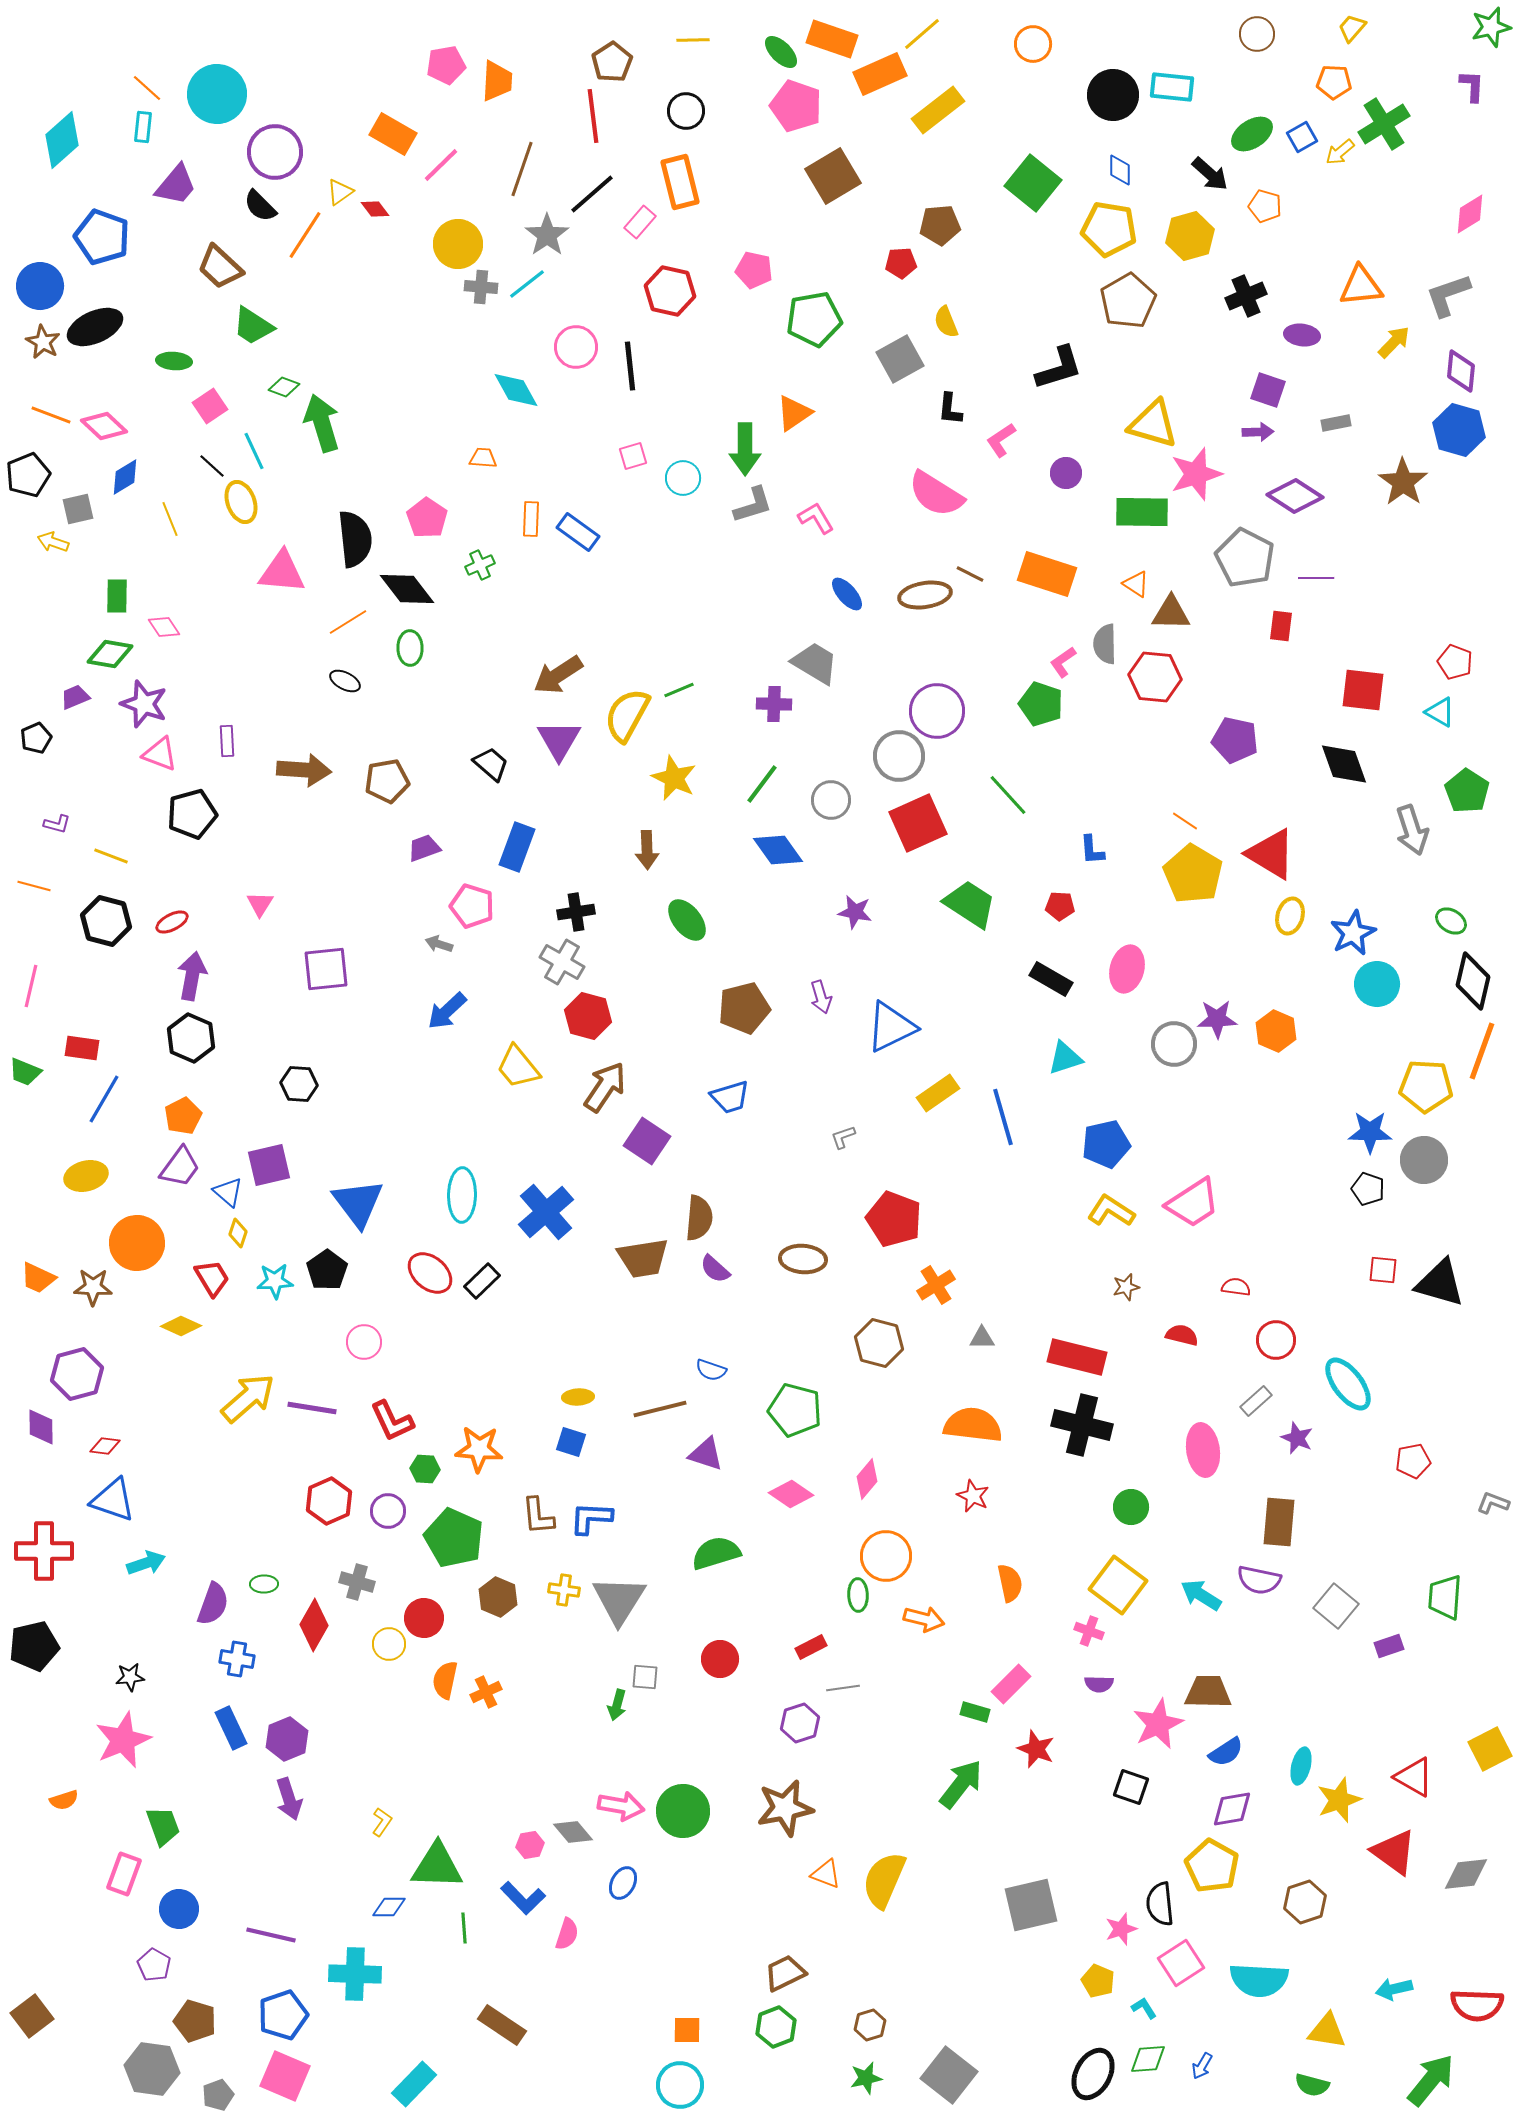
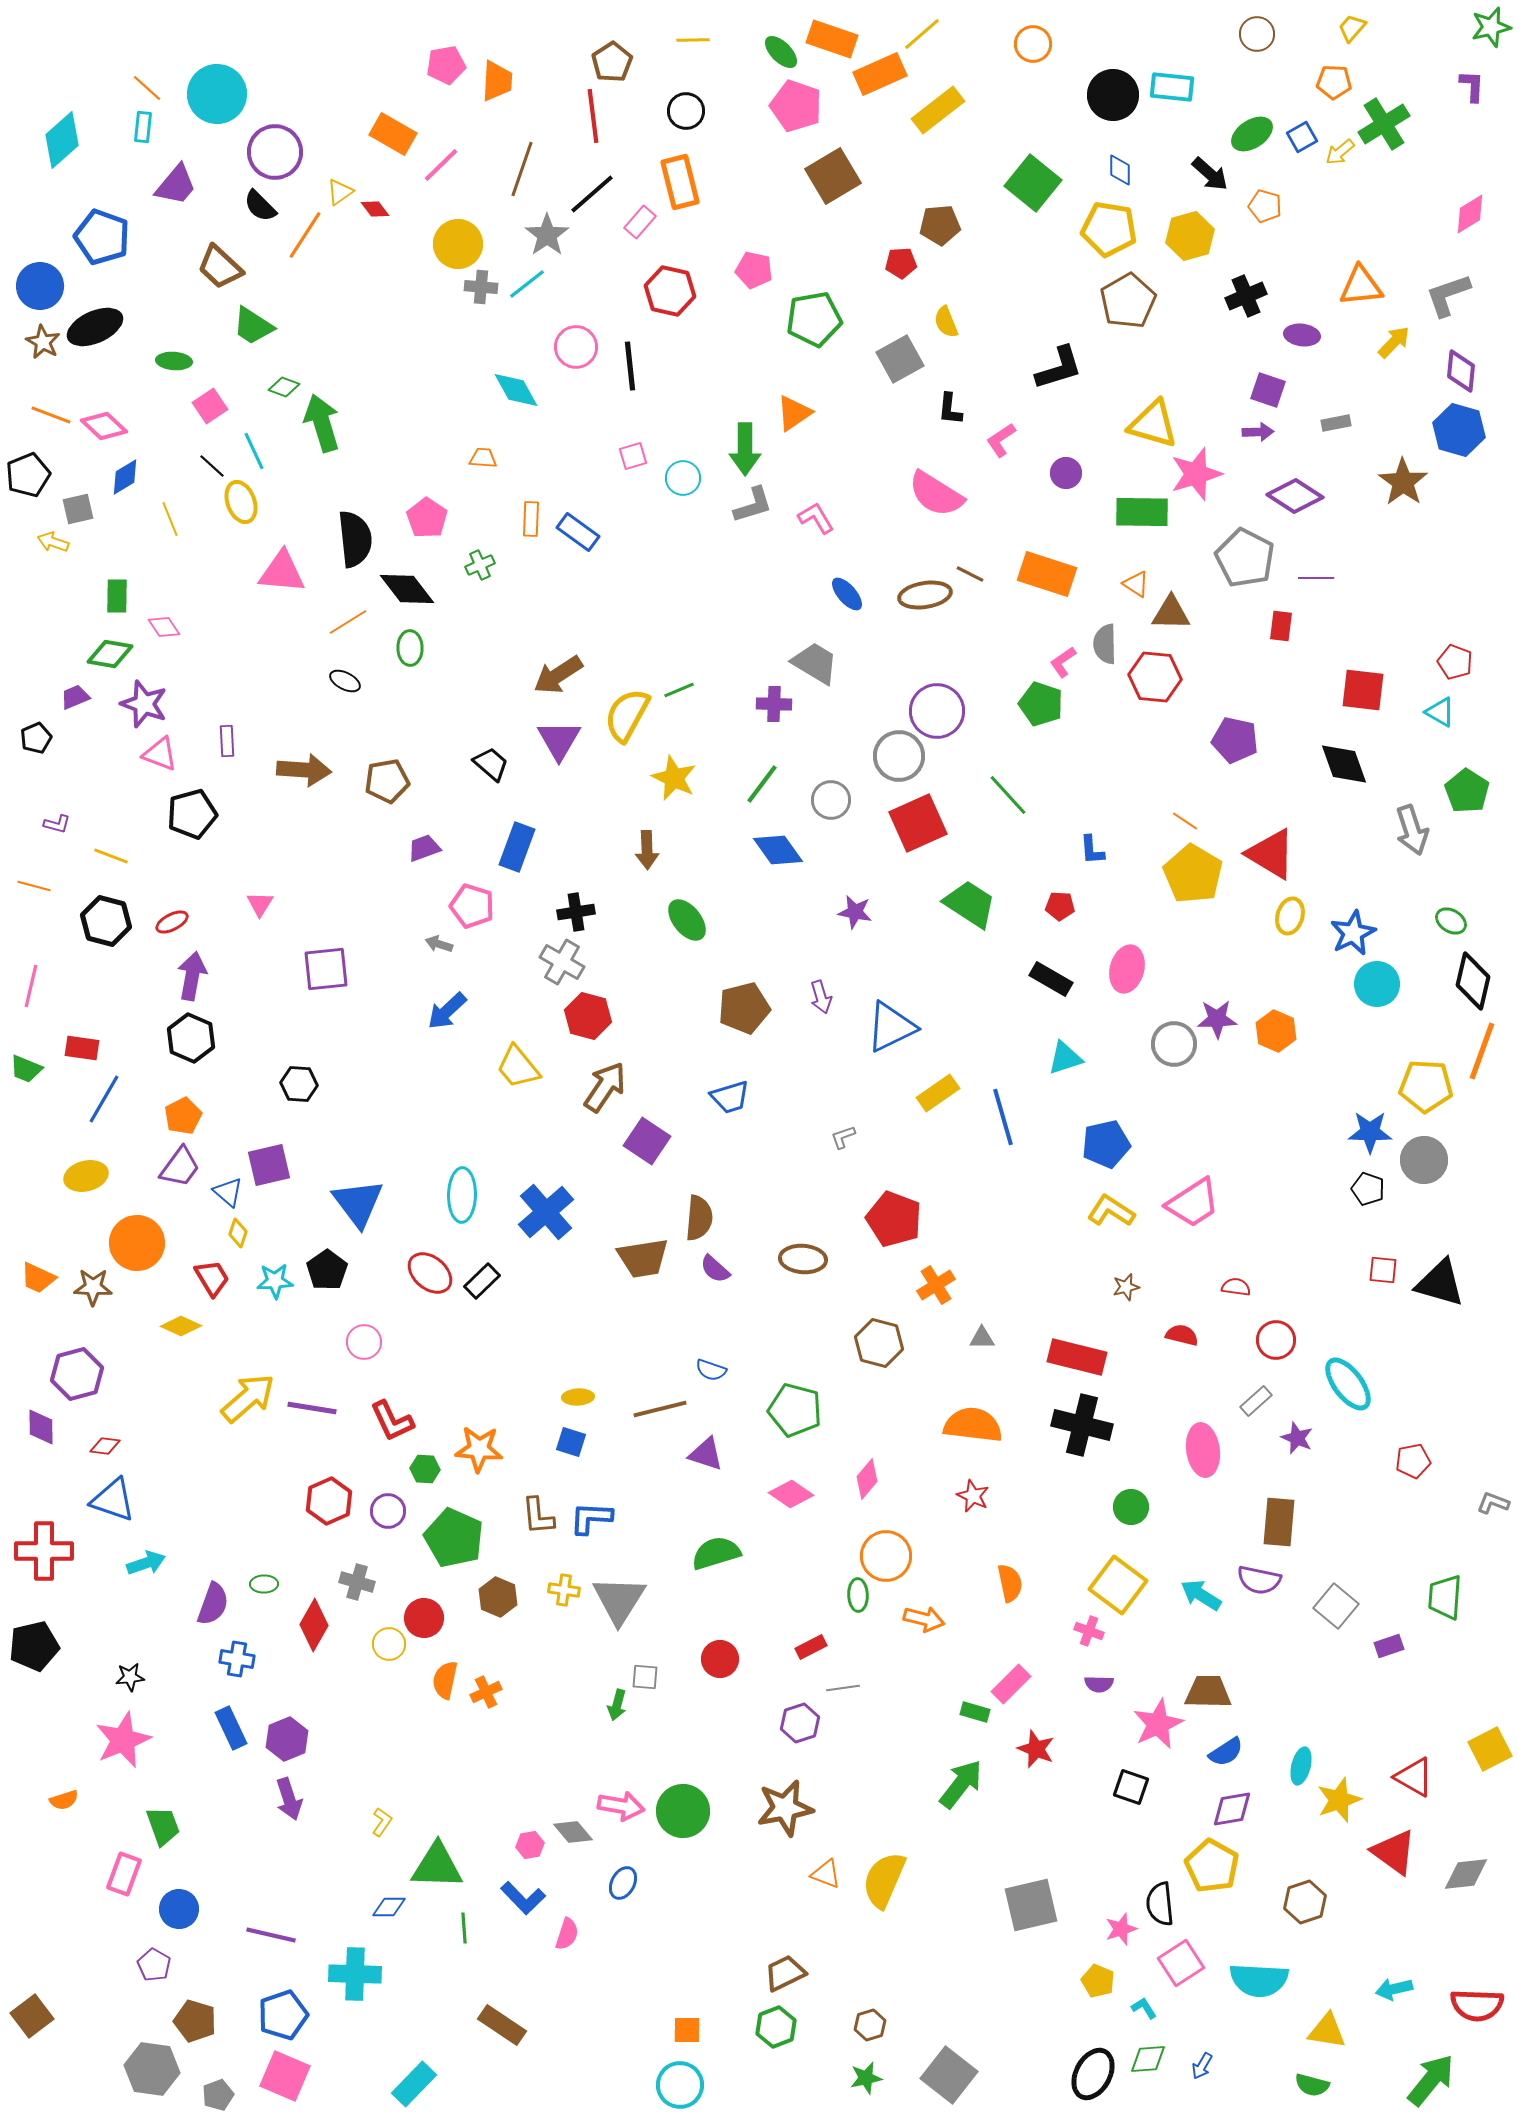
green trapezoid at (25, 1072): moved 1 px right, 3 px up
